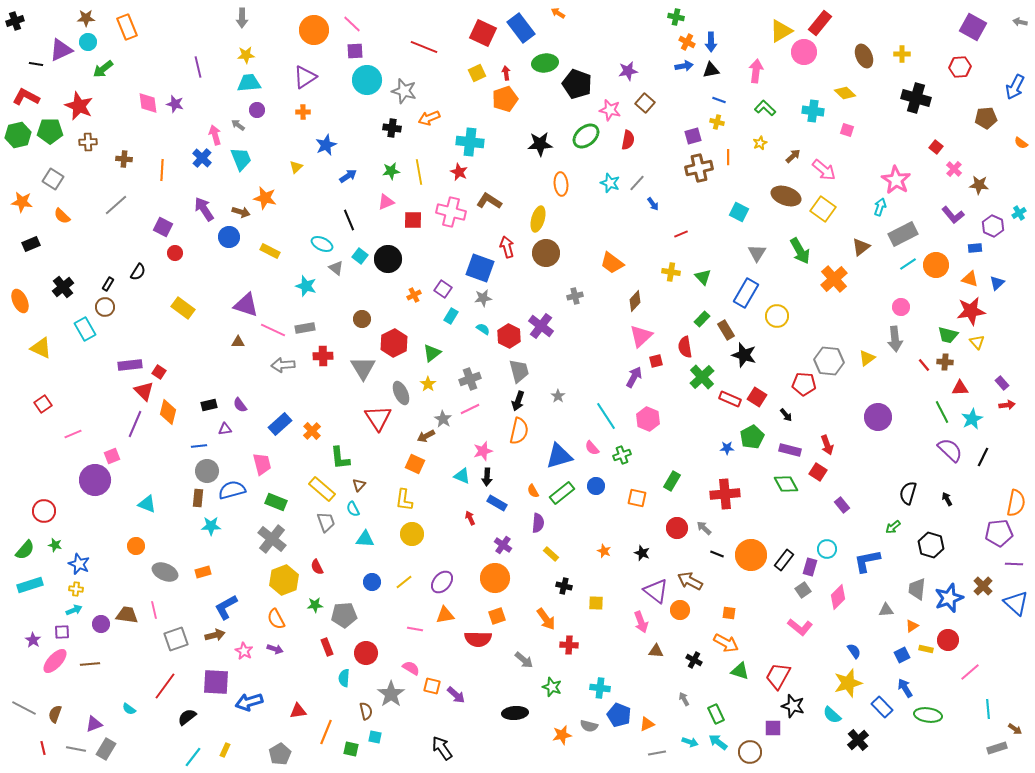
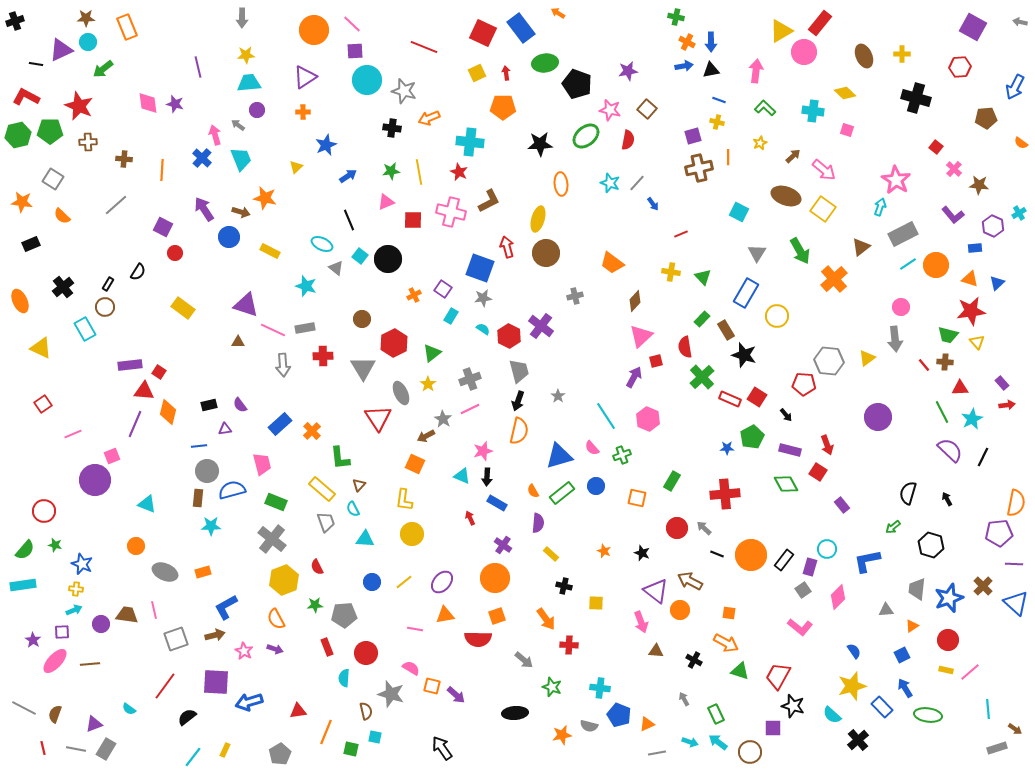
orange pentagon at (505, 99): moved 2 px left, 8 px down; rotated 20 degrees clockwise
brown square at (645, 103): moved 2 px right, 6 px down
brown L-shape at (489, 201): rotated 120 degrees clockwise
gray arrow at (283, 365): rotated 90 degrees counterclockwise
red triangle at (144, 391): rotated 40 degrees counterclockwise
blue star at (79, 564): moved 3 px right
cyan rectangle at (30, 585): moved 7 px left; rotated 10 degrees clockwise
yellow rectangle at (926, 649): moved 20 px right, 21 px down
yellow star at (848, 683): moved 4 px right, 3 px down
gray star at (391, 694): rotated 20 degrees counterclockwise
